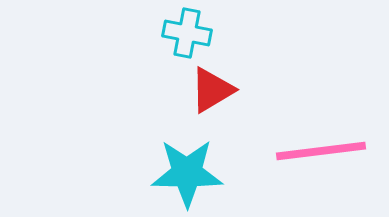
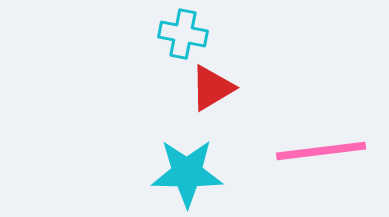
cyan cross: moved 4 px left, 1 px down
red triangle: moved 2 px up
